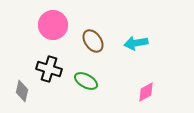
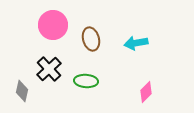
brown ellipse: moved 2 px left, 2 px up; rotated 20 degrees clockwise
black cross: rotated 30 degrees clockwise
green ellipse: rotated 25 degrees counterclockwise
pink diamond: rotated 15 degrees counterclockwise
